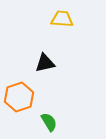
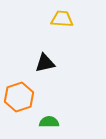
green semicircle: rotated 60 degrees counterclockwise
